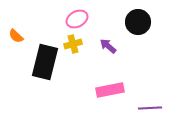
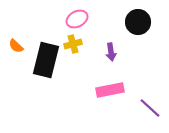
orange semicircle: moved 10 px down
purple arrow: moved 3 px right, 6 px down; rotated 138 degrees counterclockwise
black rectangle: moved 1 px right, 2 px up
purple line: rotated 45 degrees clockwise
